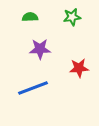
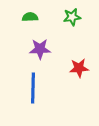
blue line: rotated 68 degrees counterclockwise
